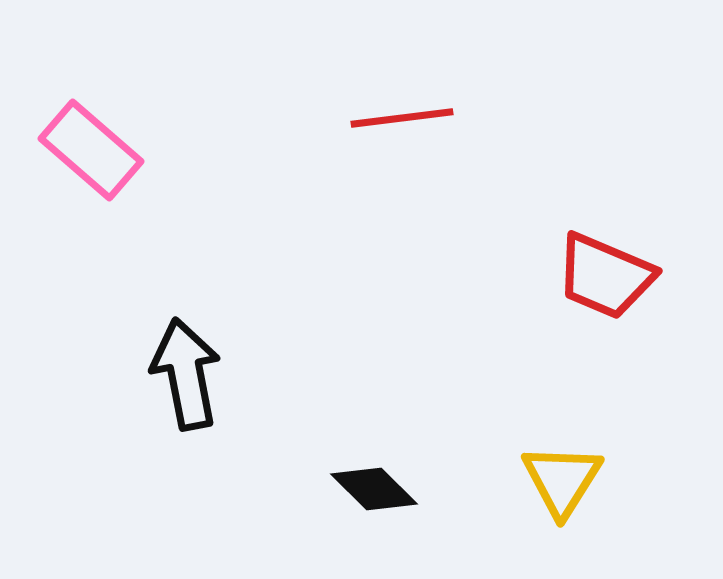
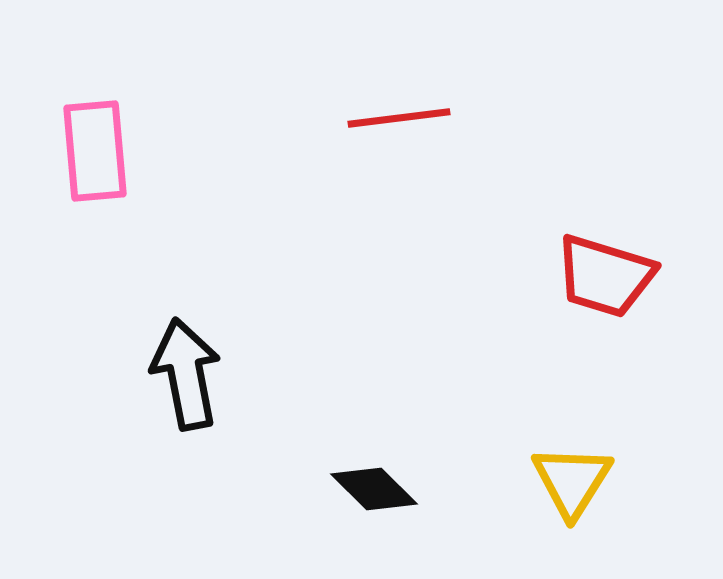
red line: moved 3 px left
pink rectangle: moved 4 px right, 1 px down; rotated 44 degrees clockwise
red trapezoid: rotated 6 degrees counterclockwise
yellow triangle: moved 10 px right, 1 px down
